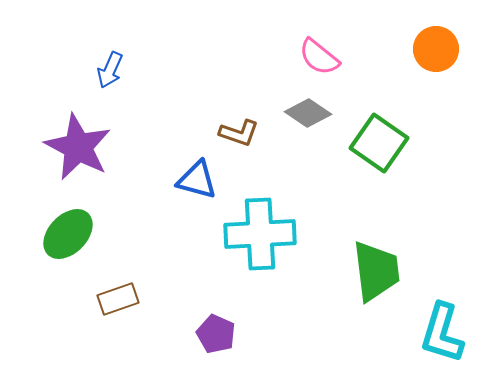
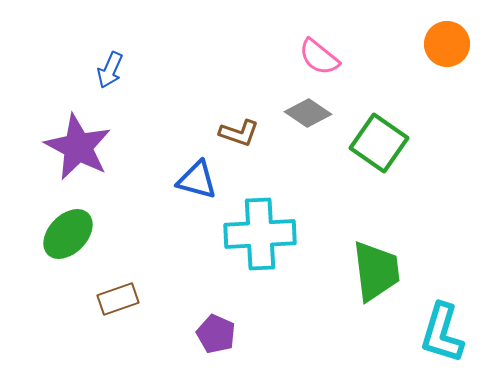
orange circle: moved 11 px right, 5 px up
